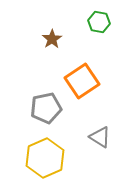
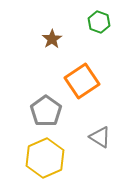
green hexagon: rotated 10 degrees clockwise
gray pentagon: moved 3 px down; rotated 24 degrees counterclockwise
